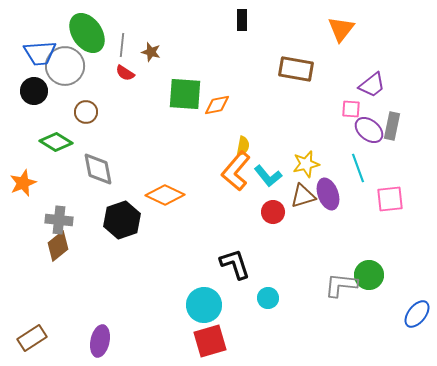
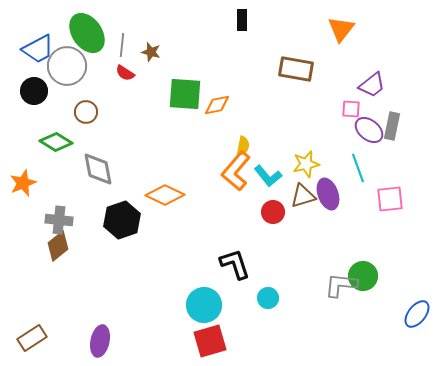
blue trapezoid at (40, 53): moved 2 px left, 4 px up; rotated 24 degrees counterclockwise
gray circle at (65, 66): moved 2 px right
green circle at (369, 275): moved 6 px left, 1 px down
